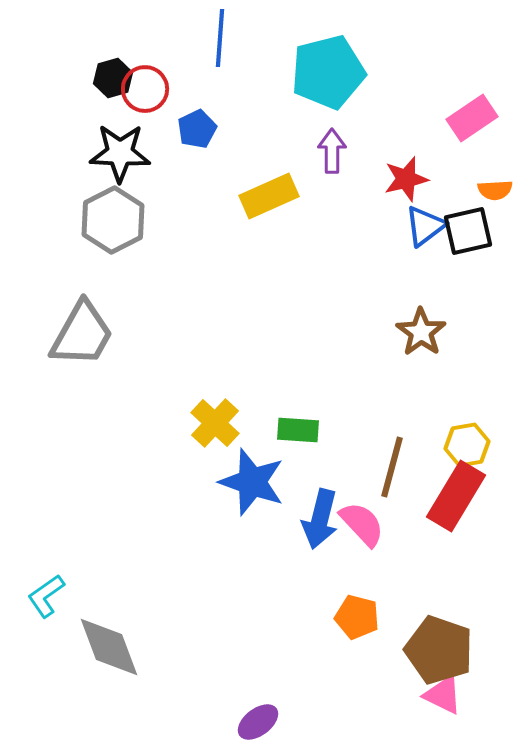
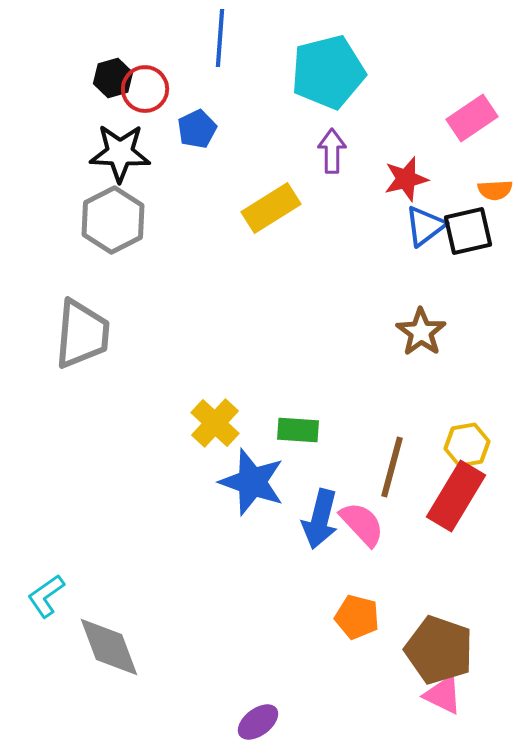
yellow rectangle: moved 2 px right, 12 px down; rotated 8 degrees counterclockwise
gray trapezoid: rotated 24 degrees counterclockwise
